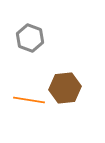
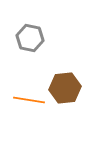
gray hexagon: rotated 8 degrees counterclockwise
